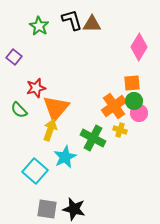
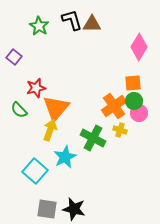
orange square: moved 1 px right
